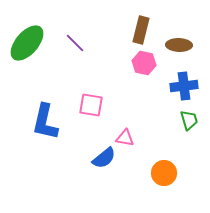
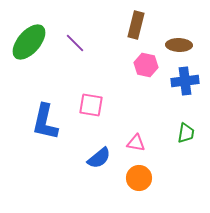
brown rectangle: moved 5 px left, 5 px up
green ellipse: moved 2 px right, 1 px up
pink hexagon: moved 2 px right, 2 px down
blue cross: moved 1 px right, 5 px up
green trapezoid: moved 3 px left, 13 px down; rotated 25 degrees clockwise
pink triangle: moved 11 px right, 5 px down
blue semicircle: moved 5 px left
orange circle: moved 25 px left, 5 px down
